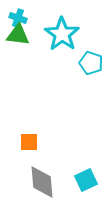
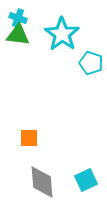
orange square: moved 4 px up
